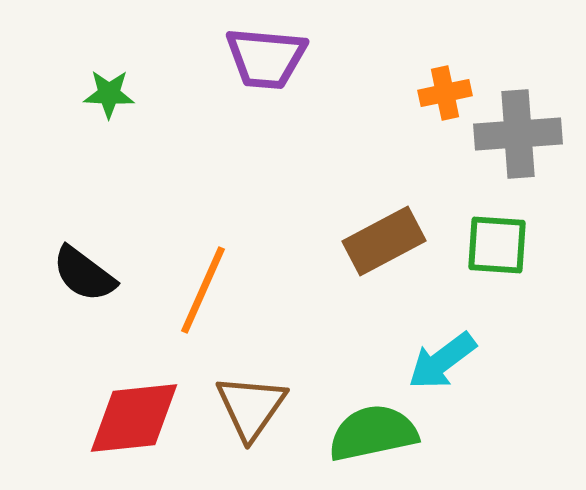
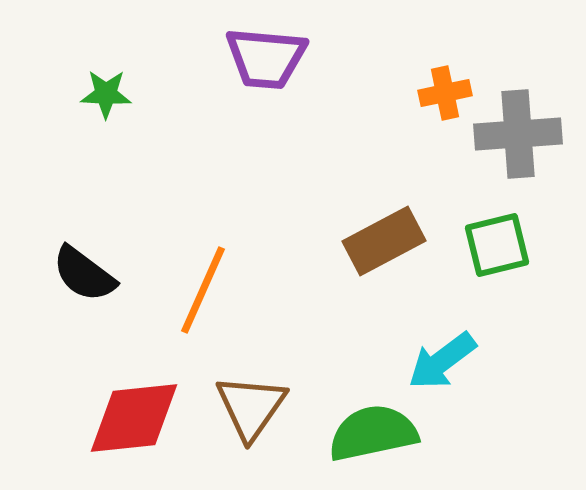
green star: moved 3 px left
green square: rotated 18 degrees counterclockwise
